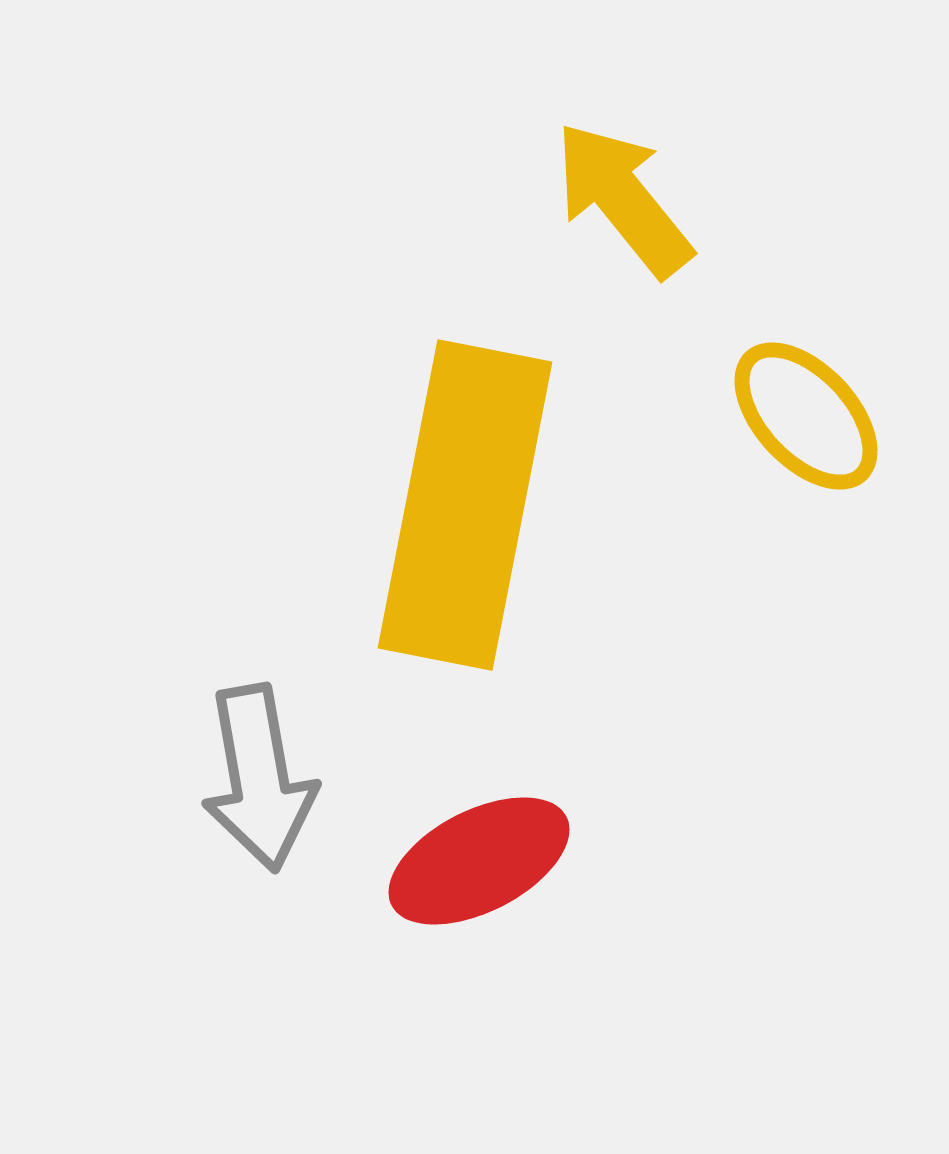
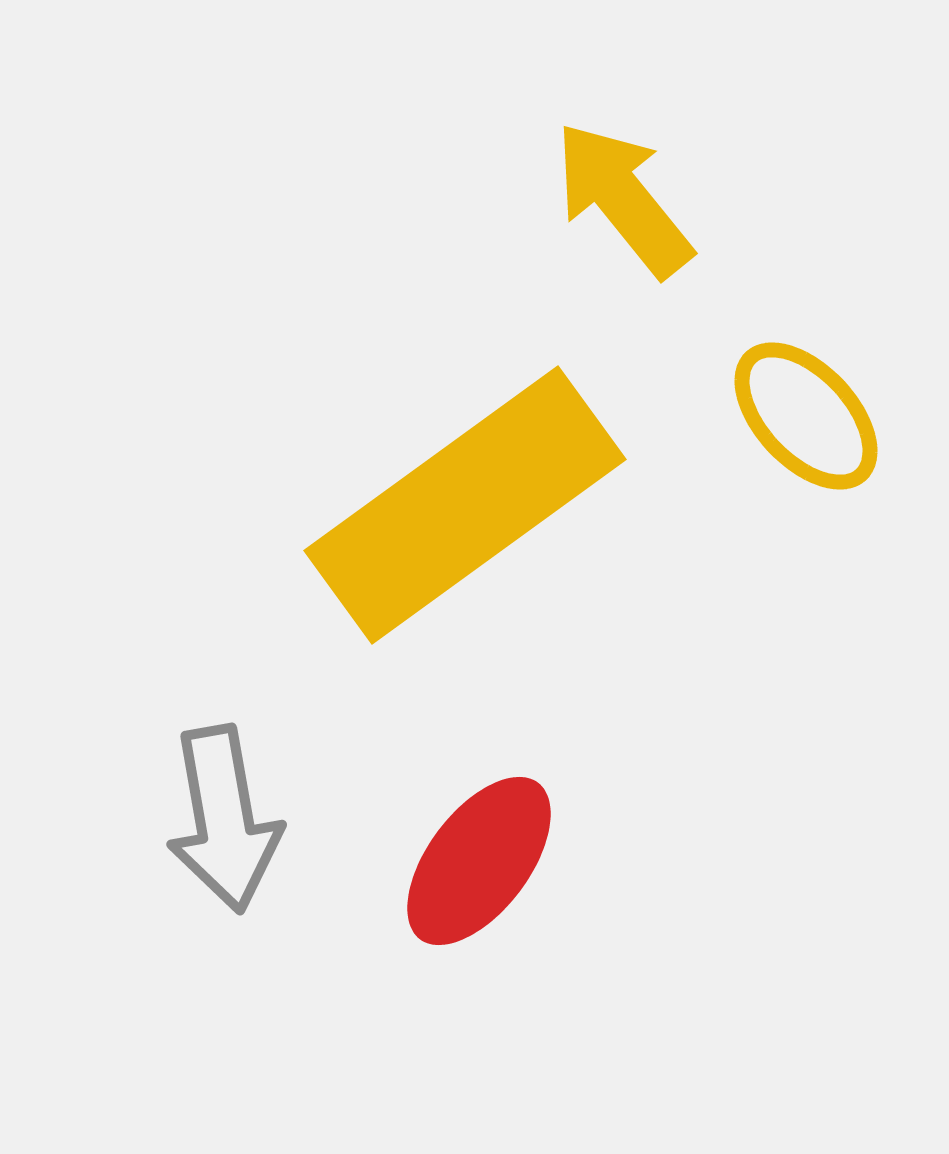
yellow rectangle: rotated 43 degrees clockwise
gray arrow: moved 35 px left, 41 px down
red ellipse: rotated 26 degrees counterclockwise
